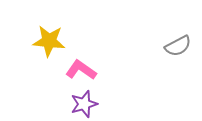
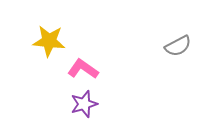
pink L-shape: moved 2 px right, 1 px up
